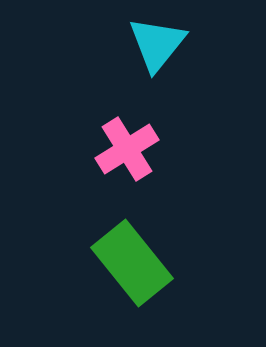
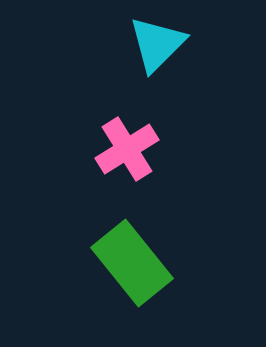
cyan triangle: rotated 6 degrees clockwise
